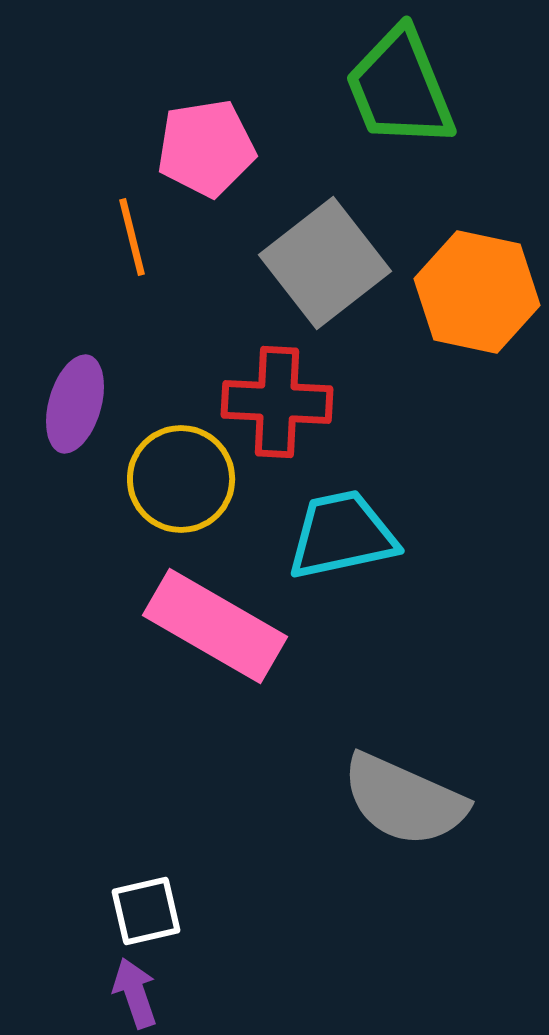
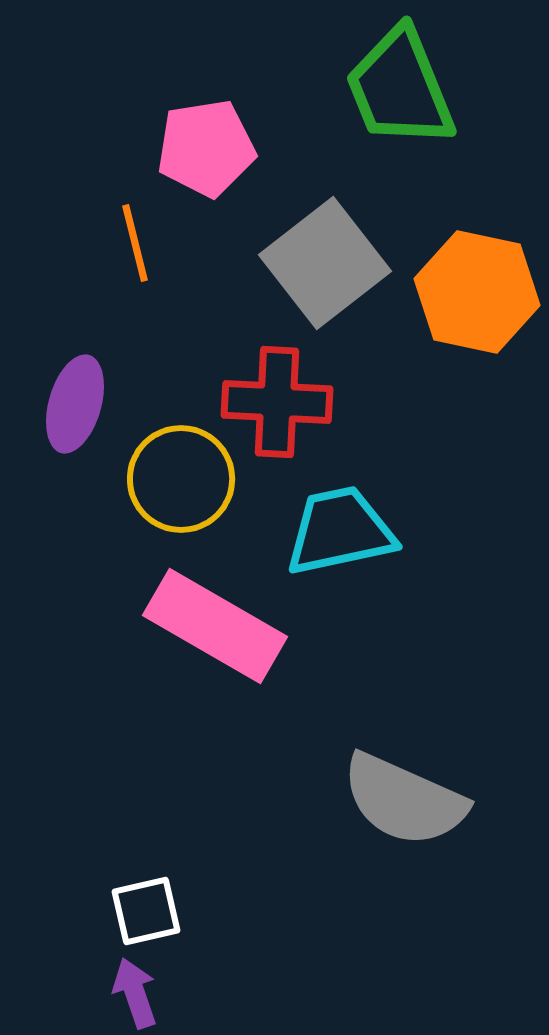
orange line: moved 3 px right, 6 px down
cyan trapezoid: moved 2 px left, 4 px up
